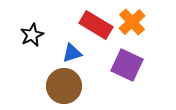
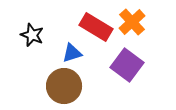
red rectangle: moved 2 px down
black star: rotated 25 degrees counterclockwise
purple square: rotated 12 degrees clockwise
